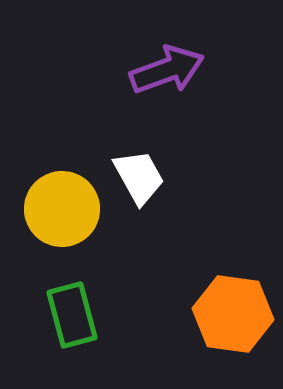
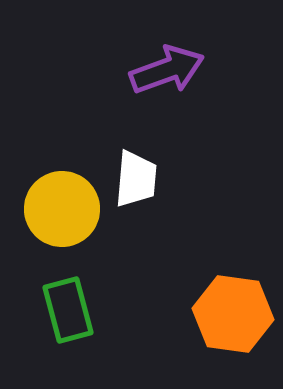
white trapezoid: moved 3 px left, 2 px down; rotated 34 degrees clockwise
green rectangle: moved 4 px left, 5 px up
